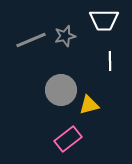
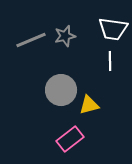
white trapezoid: moved 9 px right, 9 px down; rotated 8 degrees clockwise
pink rectangle: moved 2 px right
